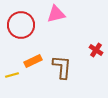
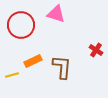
pink triangle: rotated 30 degrees clockwise
